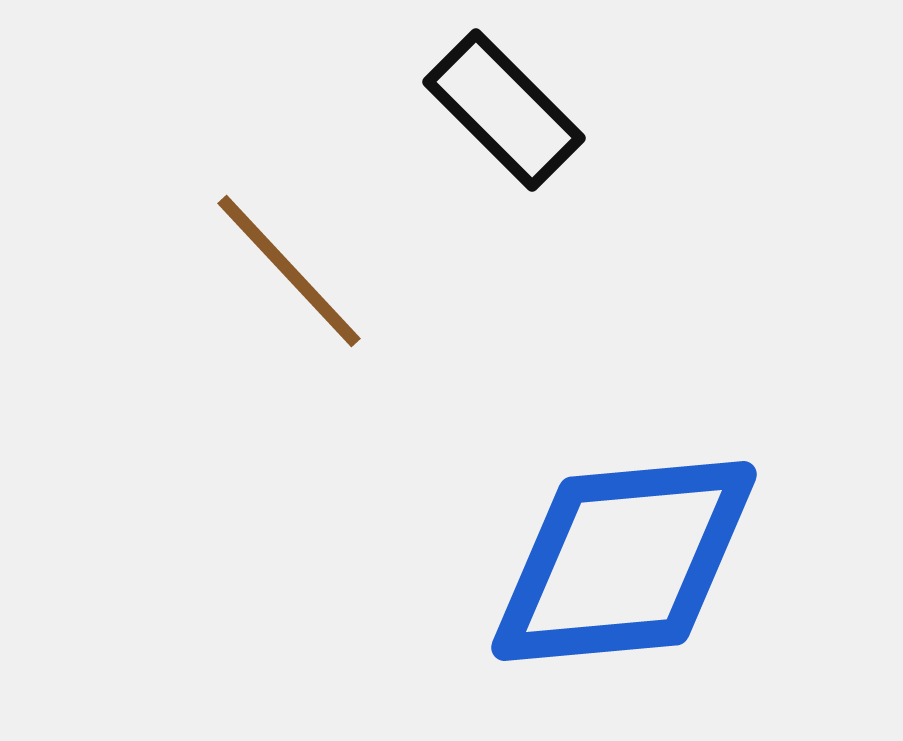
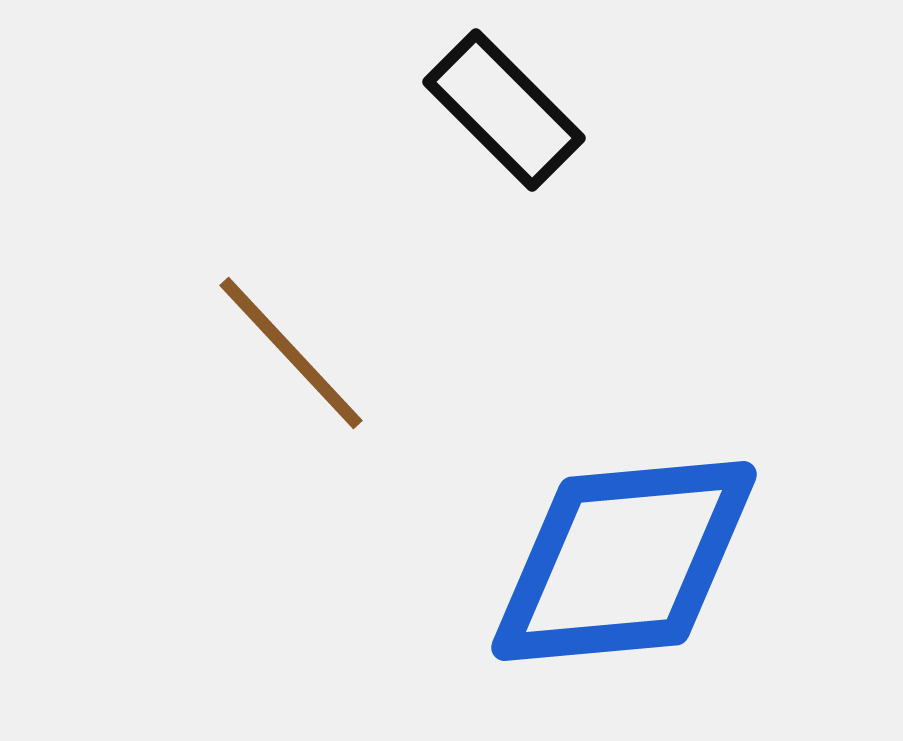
brown line: moved 2 px right, 82 px down
